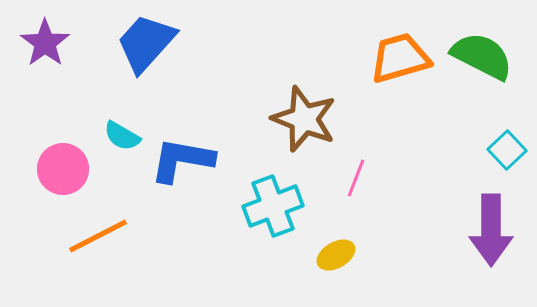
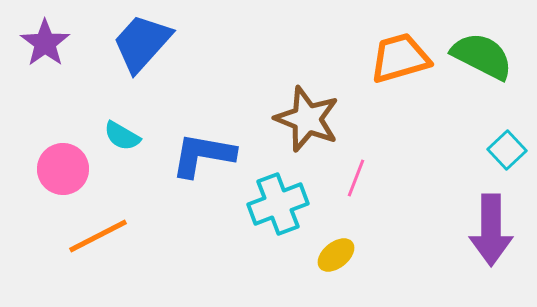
blue trapezoid: moved 4 px left
brown star: moved 3 px right
blue L-shape: moved 21 px right, 5 px up
cyan cross: moved 5 px right, 2 px up
yellow ellipse: rotated 9 degrees counterclockwise
